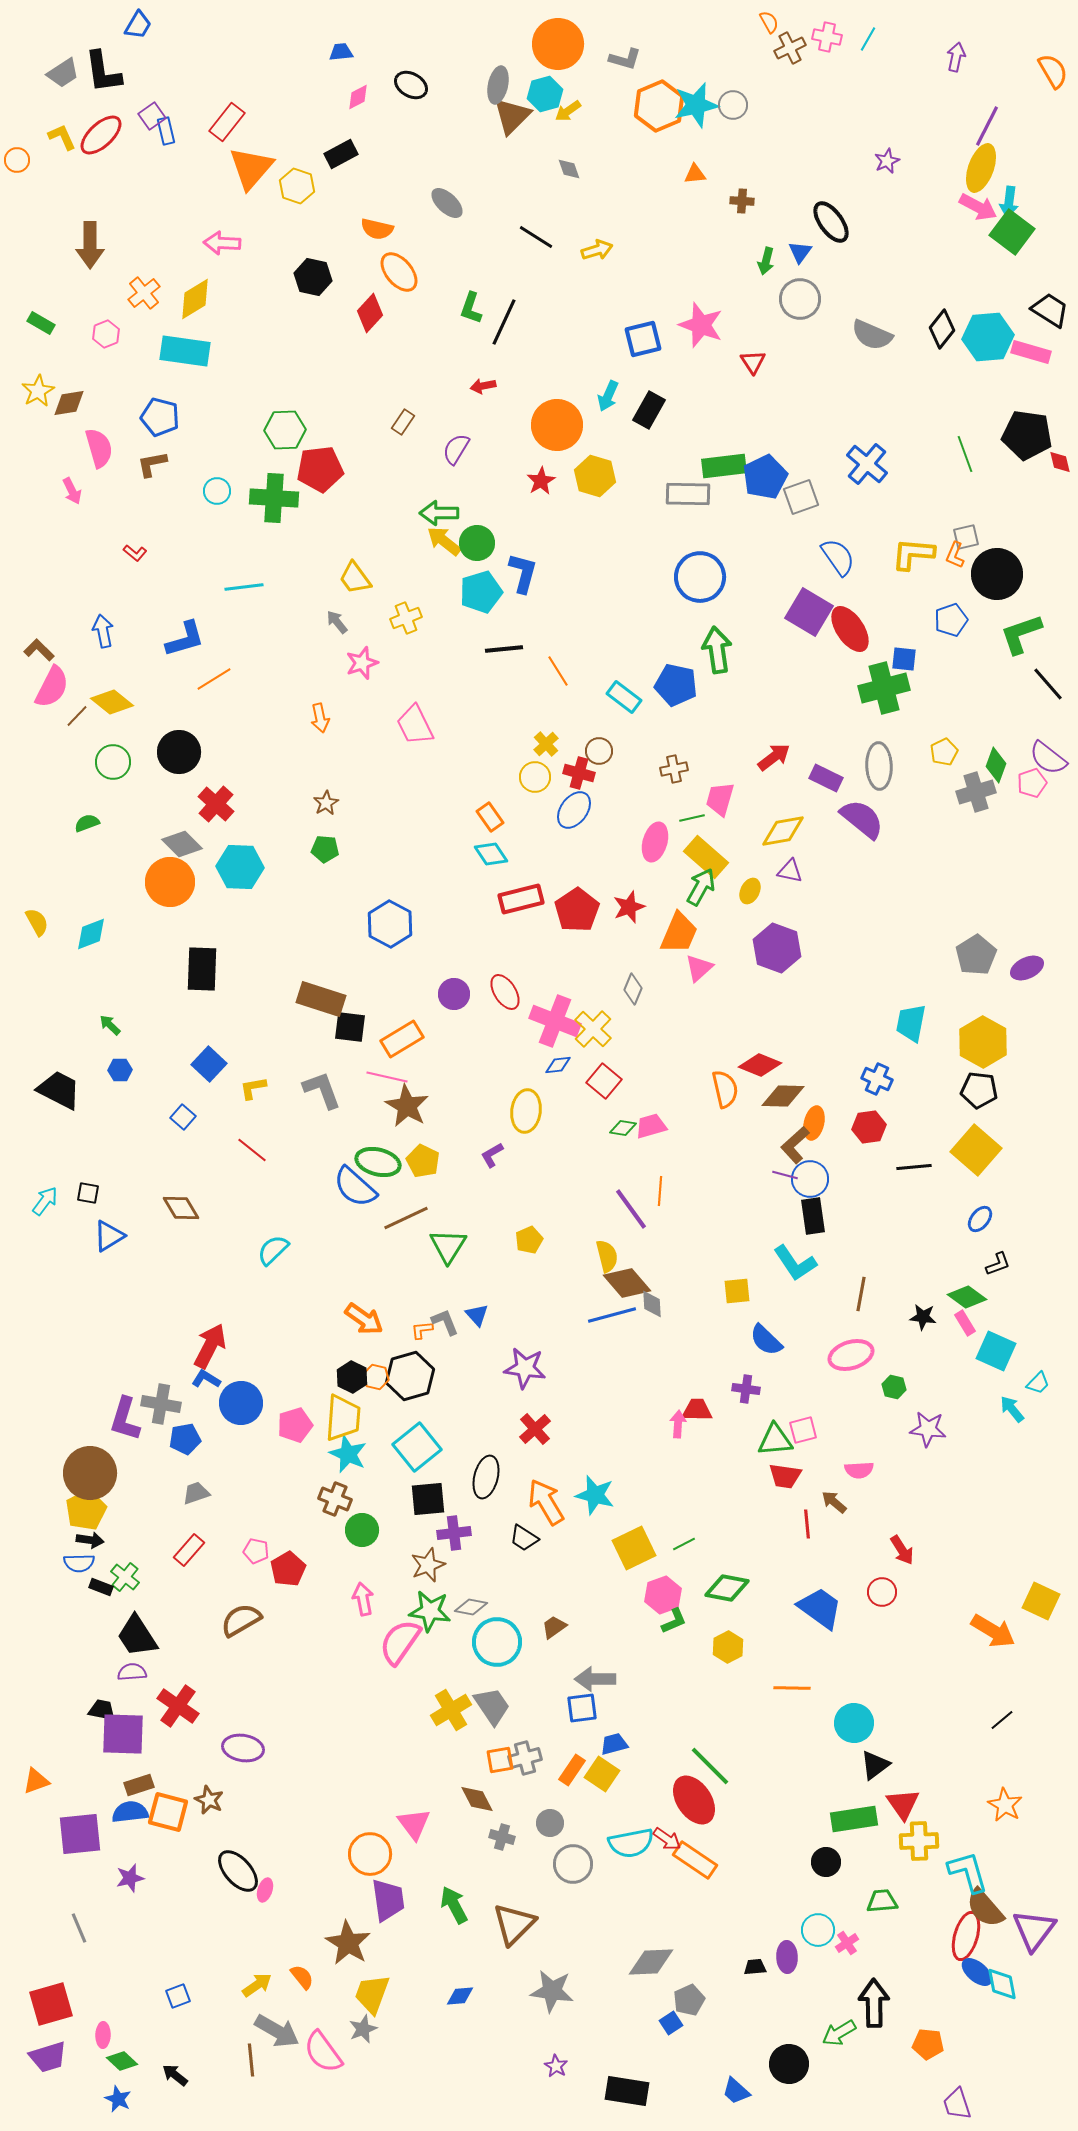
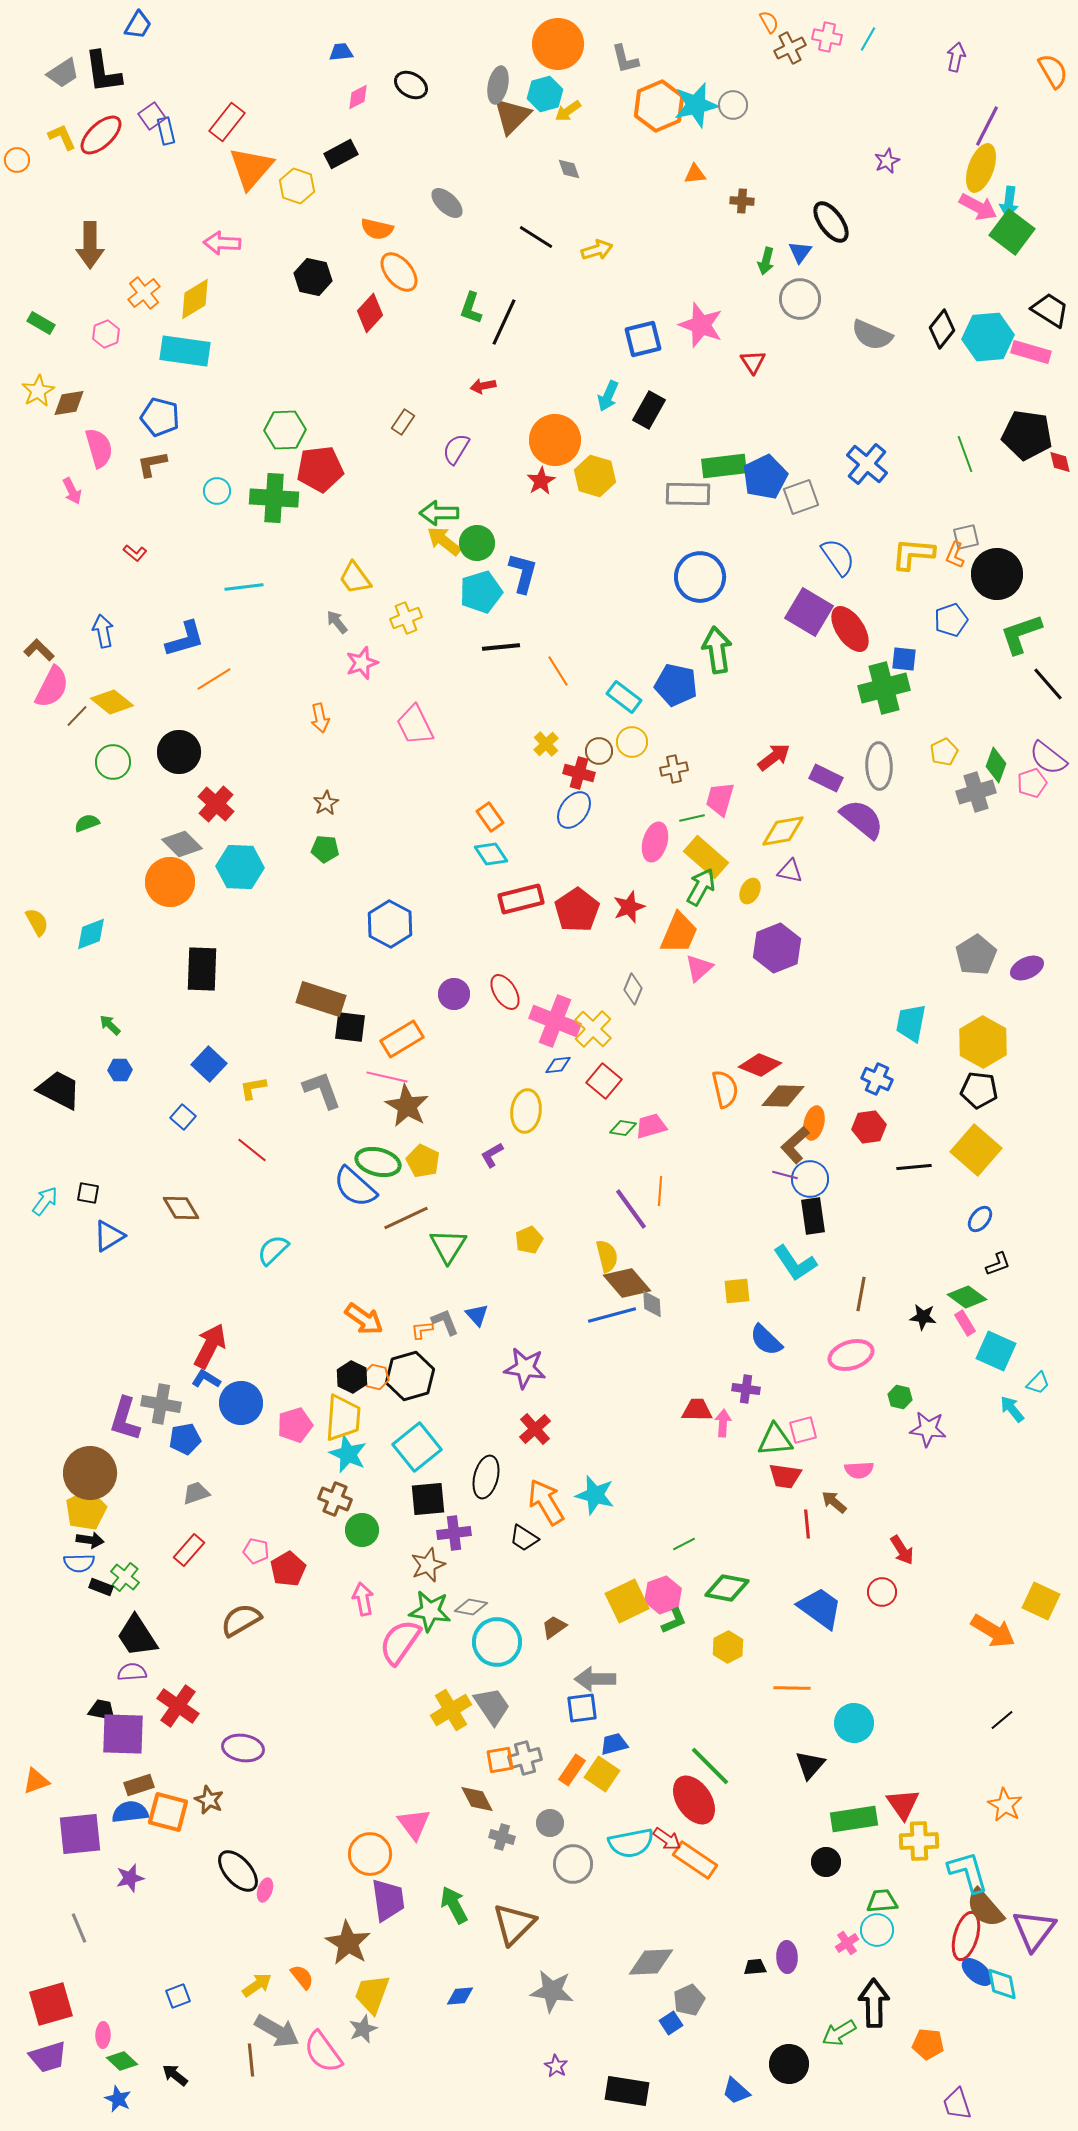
gray L-shape at (625, 59): rotated 60 degrees clockwise
orange circle at (557, 425): moved 2 px left, 15 px down
black line at (504, 649): moved 3 px left, 2 px up
yellow circle at (535, 777): moved 97 px right, 35 px up
purple hexagon at (777, 948): rotated 18 degrees clockwise
green hexagon at (894, 1387): moved 6 px right, 10 px down
pink arrow at (678, 1424): moved 45 px right, 1 px up
yellow square at (634, 1548): moved 7 px left, 53 px down
black triangle at (875, 1765): moved 65 px left; rotated 12 degrees counterclockwise
cyan circle at (818, 1930): moved 59 px right
